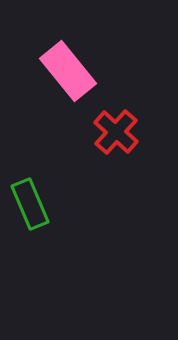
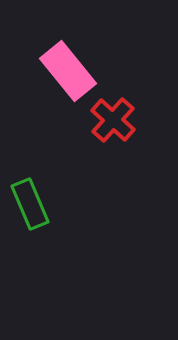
red cross: moved 3 px left, 12 px up
